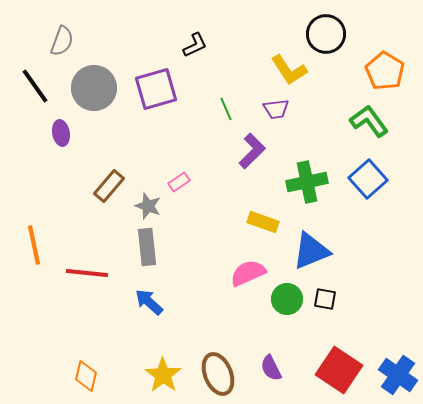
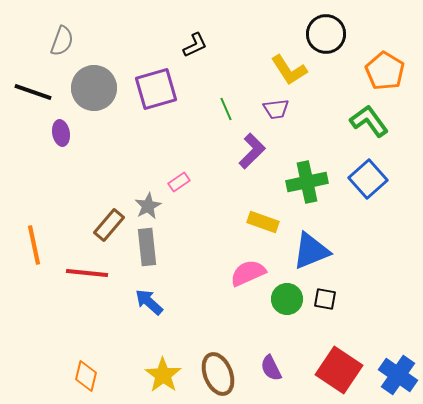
black line: moved 2 px left, 6 px down; rotated 36 degrees counterclockwise
brown rectangle: moved 39 px down
gray star: rotated 24 degrees clockwise
